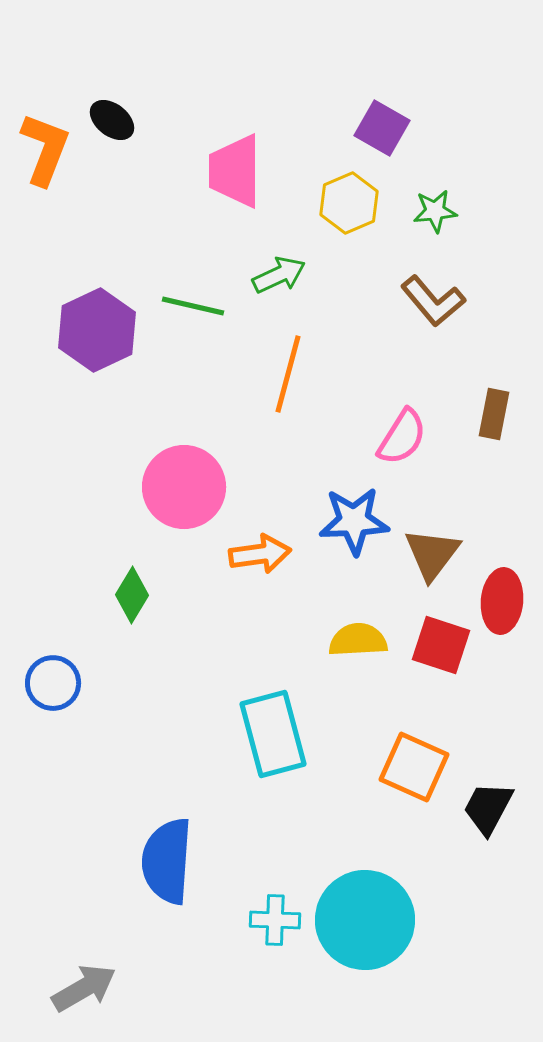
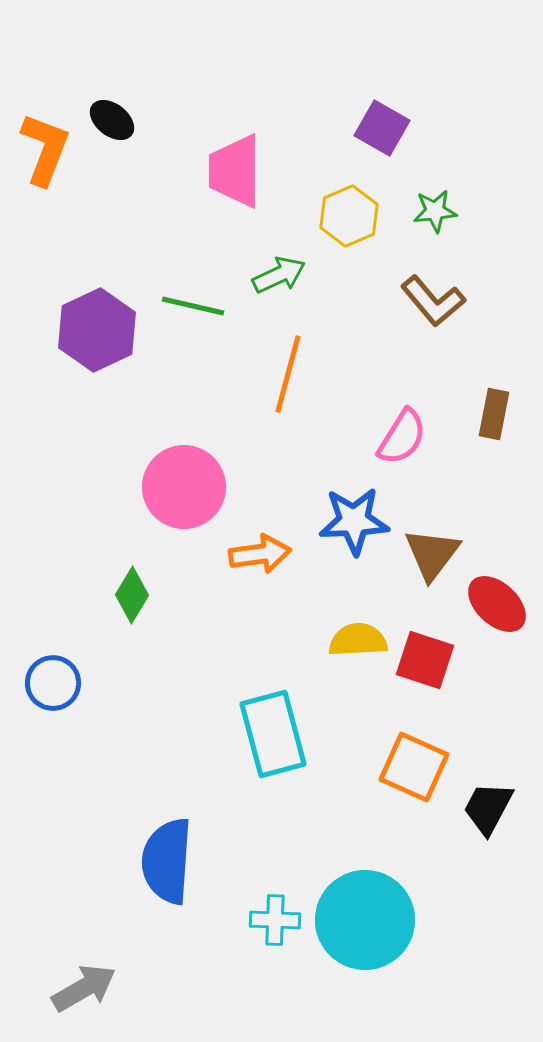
yellow hexagon: moved 13 px down
red ellipse: moved 5 px left, 3 px down; rotated 52 degrees counterclockwise
red square: moved 16 px left, 15 px down
